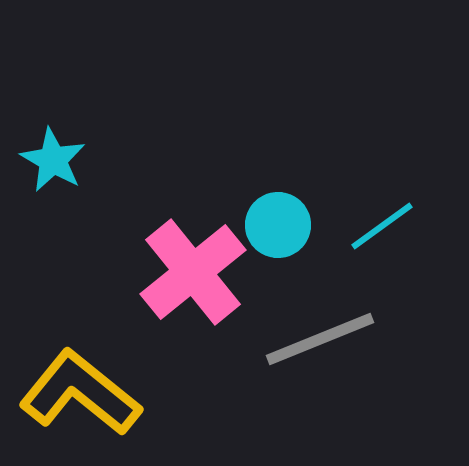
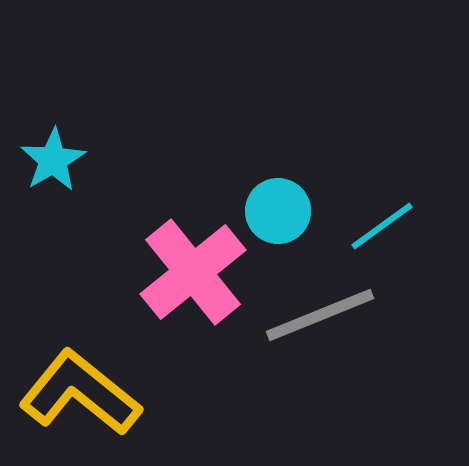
cyan star: rotated 12 degrees clockwise
cyan circle: moved 14 px up
gray line: moved 24 px up
